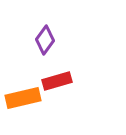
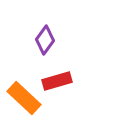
orange rectangle: moved 1 px right; rotated 56 degrees clockwise
